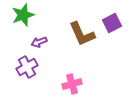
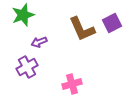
brown L-shape: moved 5 px up
